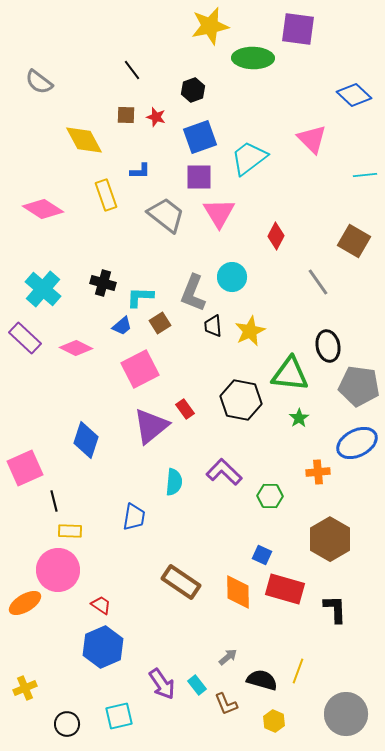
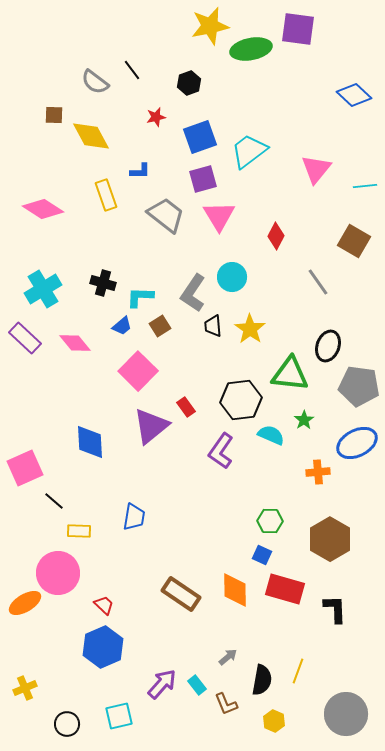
green ellipse at (253, 58): moved 2 px left, 9 px up; rotated 12 degrees counterclockwise
gray semicircle at (39, 82): moved 56 px right
black hexagon at (193, 90): moved 4 px left, 7 px up
brown square at (126, 115): moved 72 px left
red star at (156, 117): rotated 30 degrees counterclockwise
pink triangle at (312, 139): moved 4 px right, 30 px down; rotated 24 degrees clockwise
yellow diamond at (84, 140): moved 7 px right, 4 px up
cyan trapezoid at (249, 158): moved 7 px up
cyan line at (365, 175): moved 11 px down
purple square at (199, 177): moved 4 px right, 2 px down; rotated 16 degrees counterclockwise
pink triangle at (219, 213): moved 3 px down
cyan cross at (43, 289): rotated 18 degrees clockwise
gray L-shape at (193, 293): rotated 12 degrees clockwise
brown square at (160, 323): moved 3 px down
yellow star at (250, 331): moved 2 px up; rotated 12 degrees counterclockwise
black ellipse at (328, 346): rotated 32 degrees clockwise
pink diamond at (76, 348): moved 1 px left, 5 px up; rotated 24 degrees clockwise
pink square at (140, 369): moved 2 px left, 2 px down; rotated 18 degrees counterclockwise
black hexagon at (241, 400): rotated 18 degrees counterclockwise
red rectangle at (185, 409): moved 1 px right, 2 px up
green star at (299, 418): moved 5 px right, 2 px down
blue diamond at (86, 440): moved 4 px right, 2 px down; rotated 21 degrees counterclockwise
purple L-shape at (224, 472): moved 3 px left, 21 px up; rotated 99 degrees counterclockwise
cyan semicircle at (174, 482): moved 97 px right, 47 px up; rotated 72 degrees counterclockwise
green hexagon at (270, 496): moved 25 px down
black line at (54, 501): rotated 35 degrees counterclockwise
yellow rectangle at (70, 531): moved 9 px right
pink circle at (58, 570): moved 3 px down
brown rectangle at (181, 582): moved 12 px down
orange diamond at (238, 592): moved 3 px left, 2 px up
red trapezoid at (101, 605): moved 3 px right; rotated 10 degrees clockwise
black semicircle at (262, 680): rotated 84 degrees clockwise
purple arrow at (162, 684): rotated 104 degrees counterclockwise
